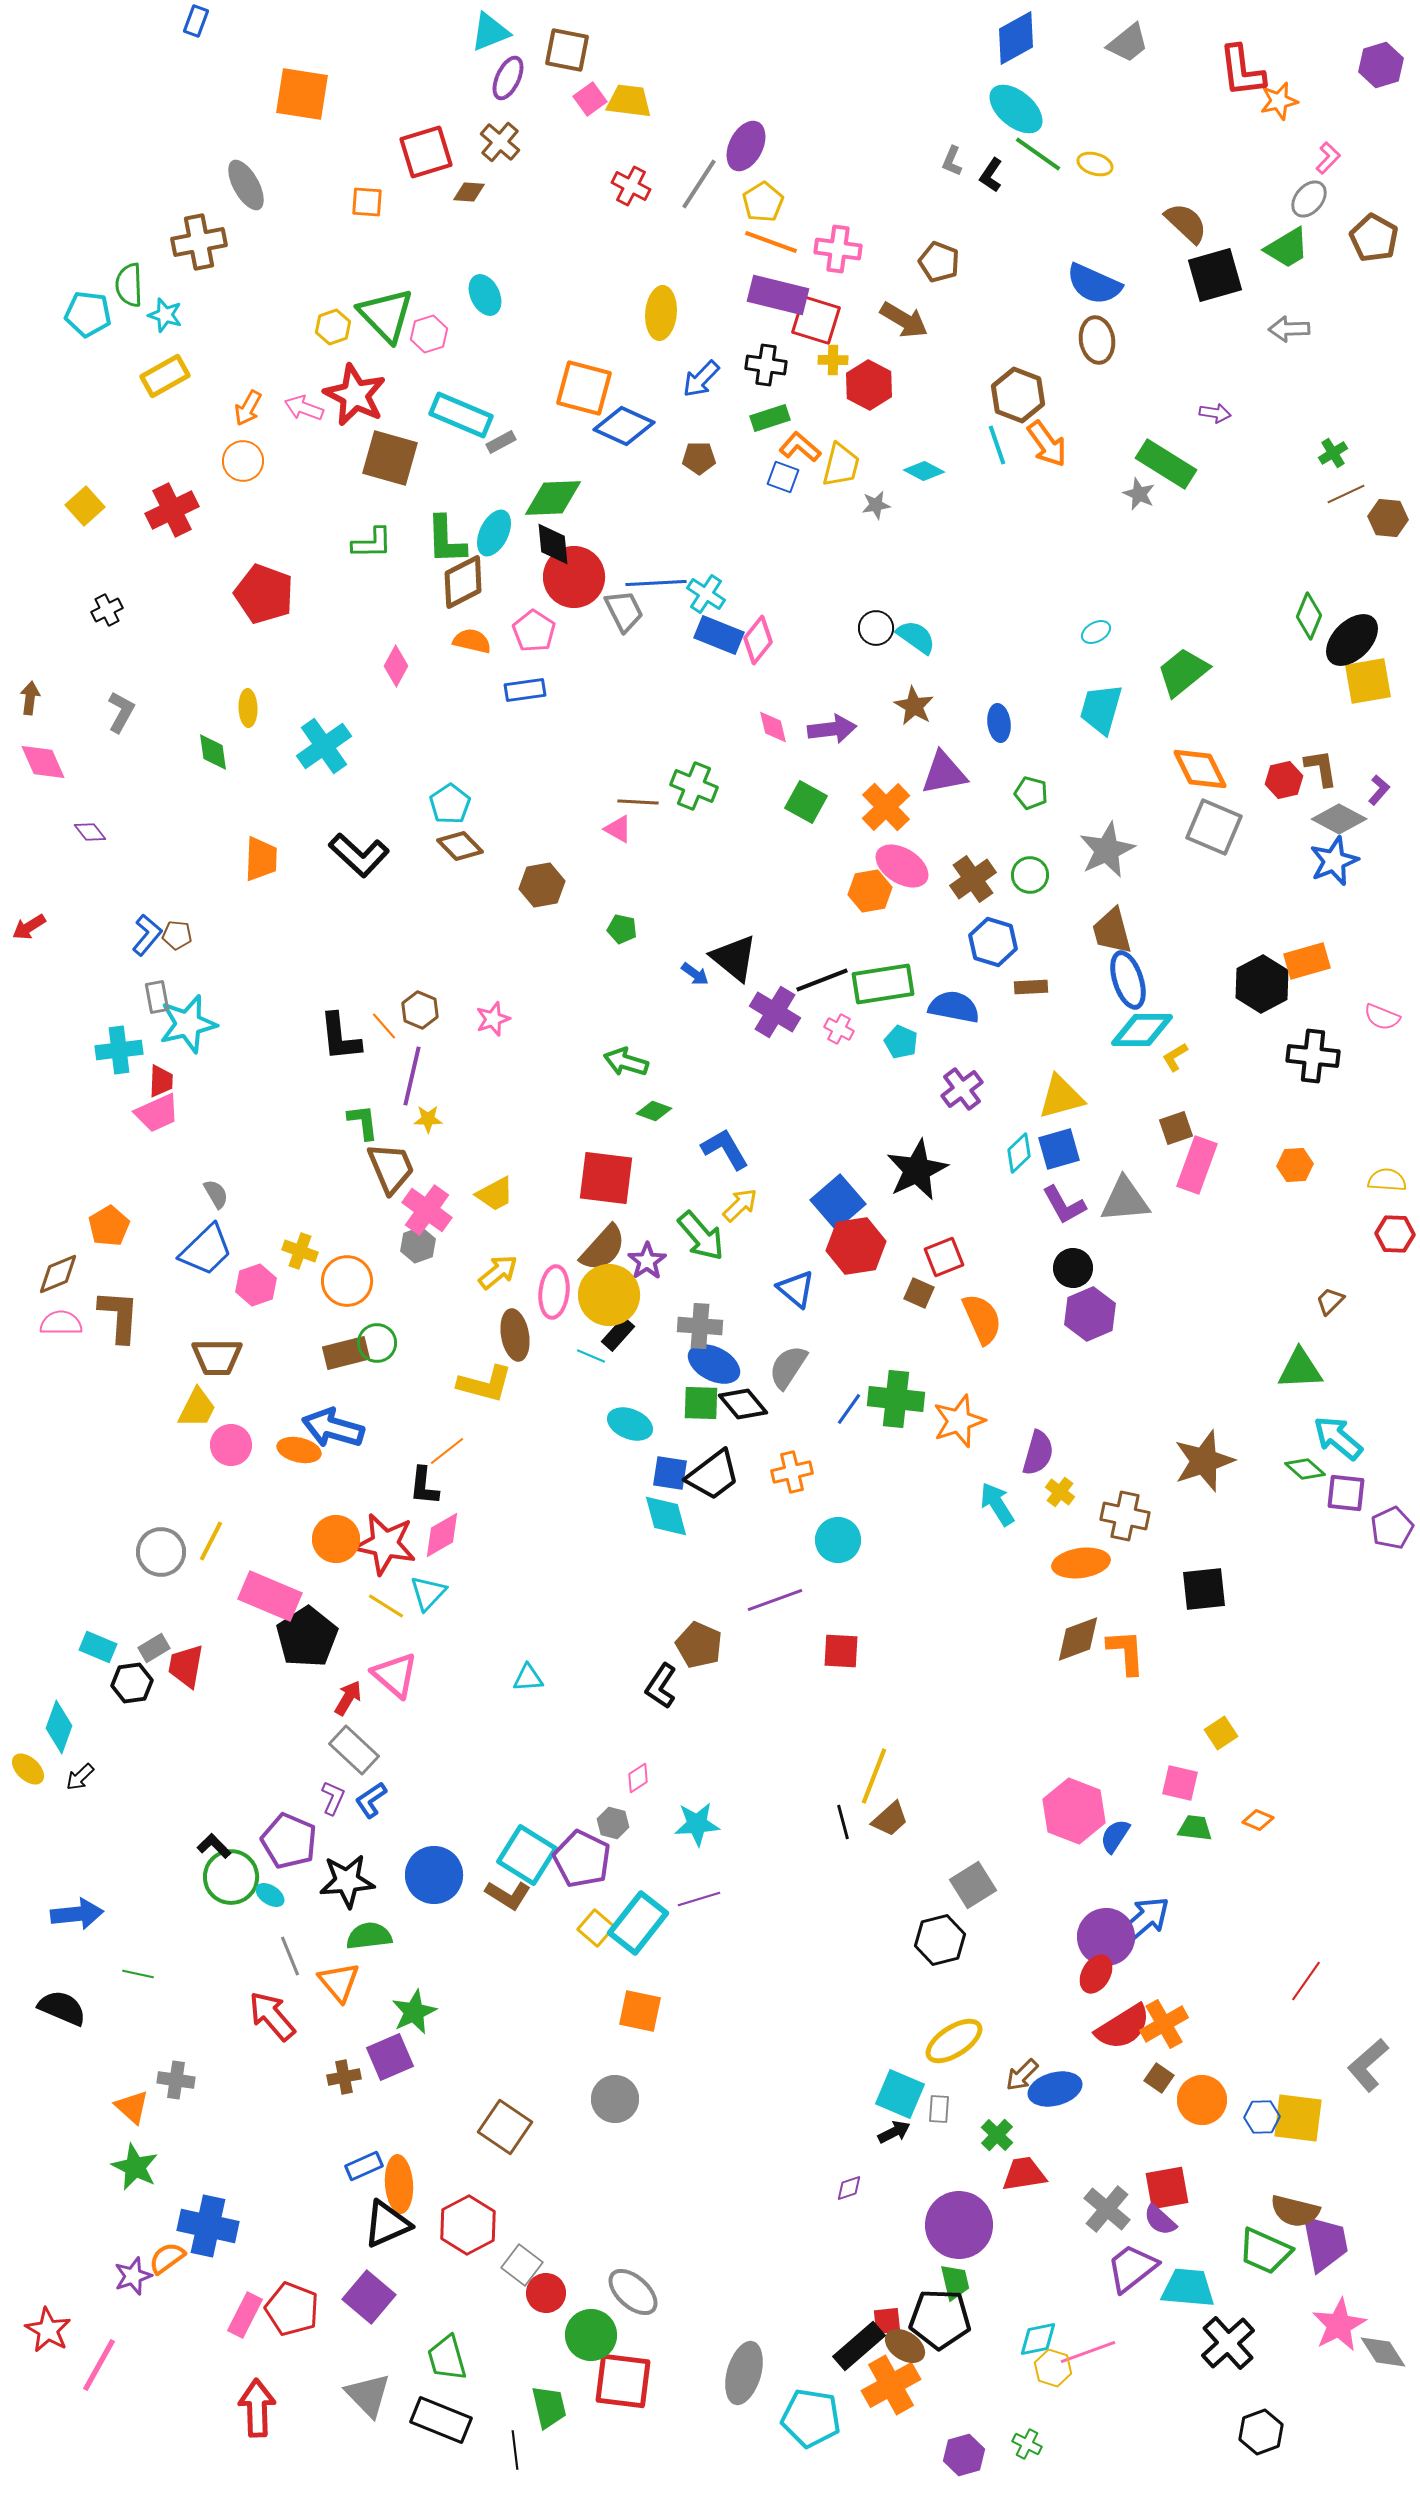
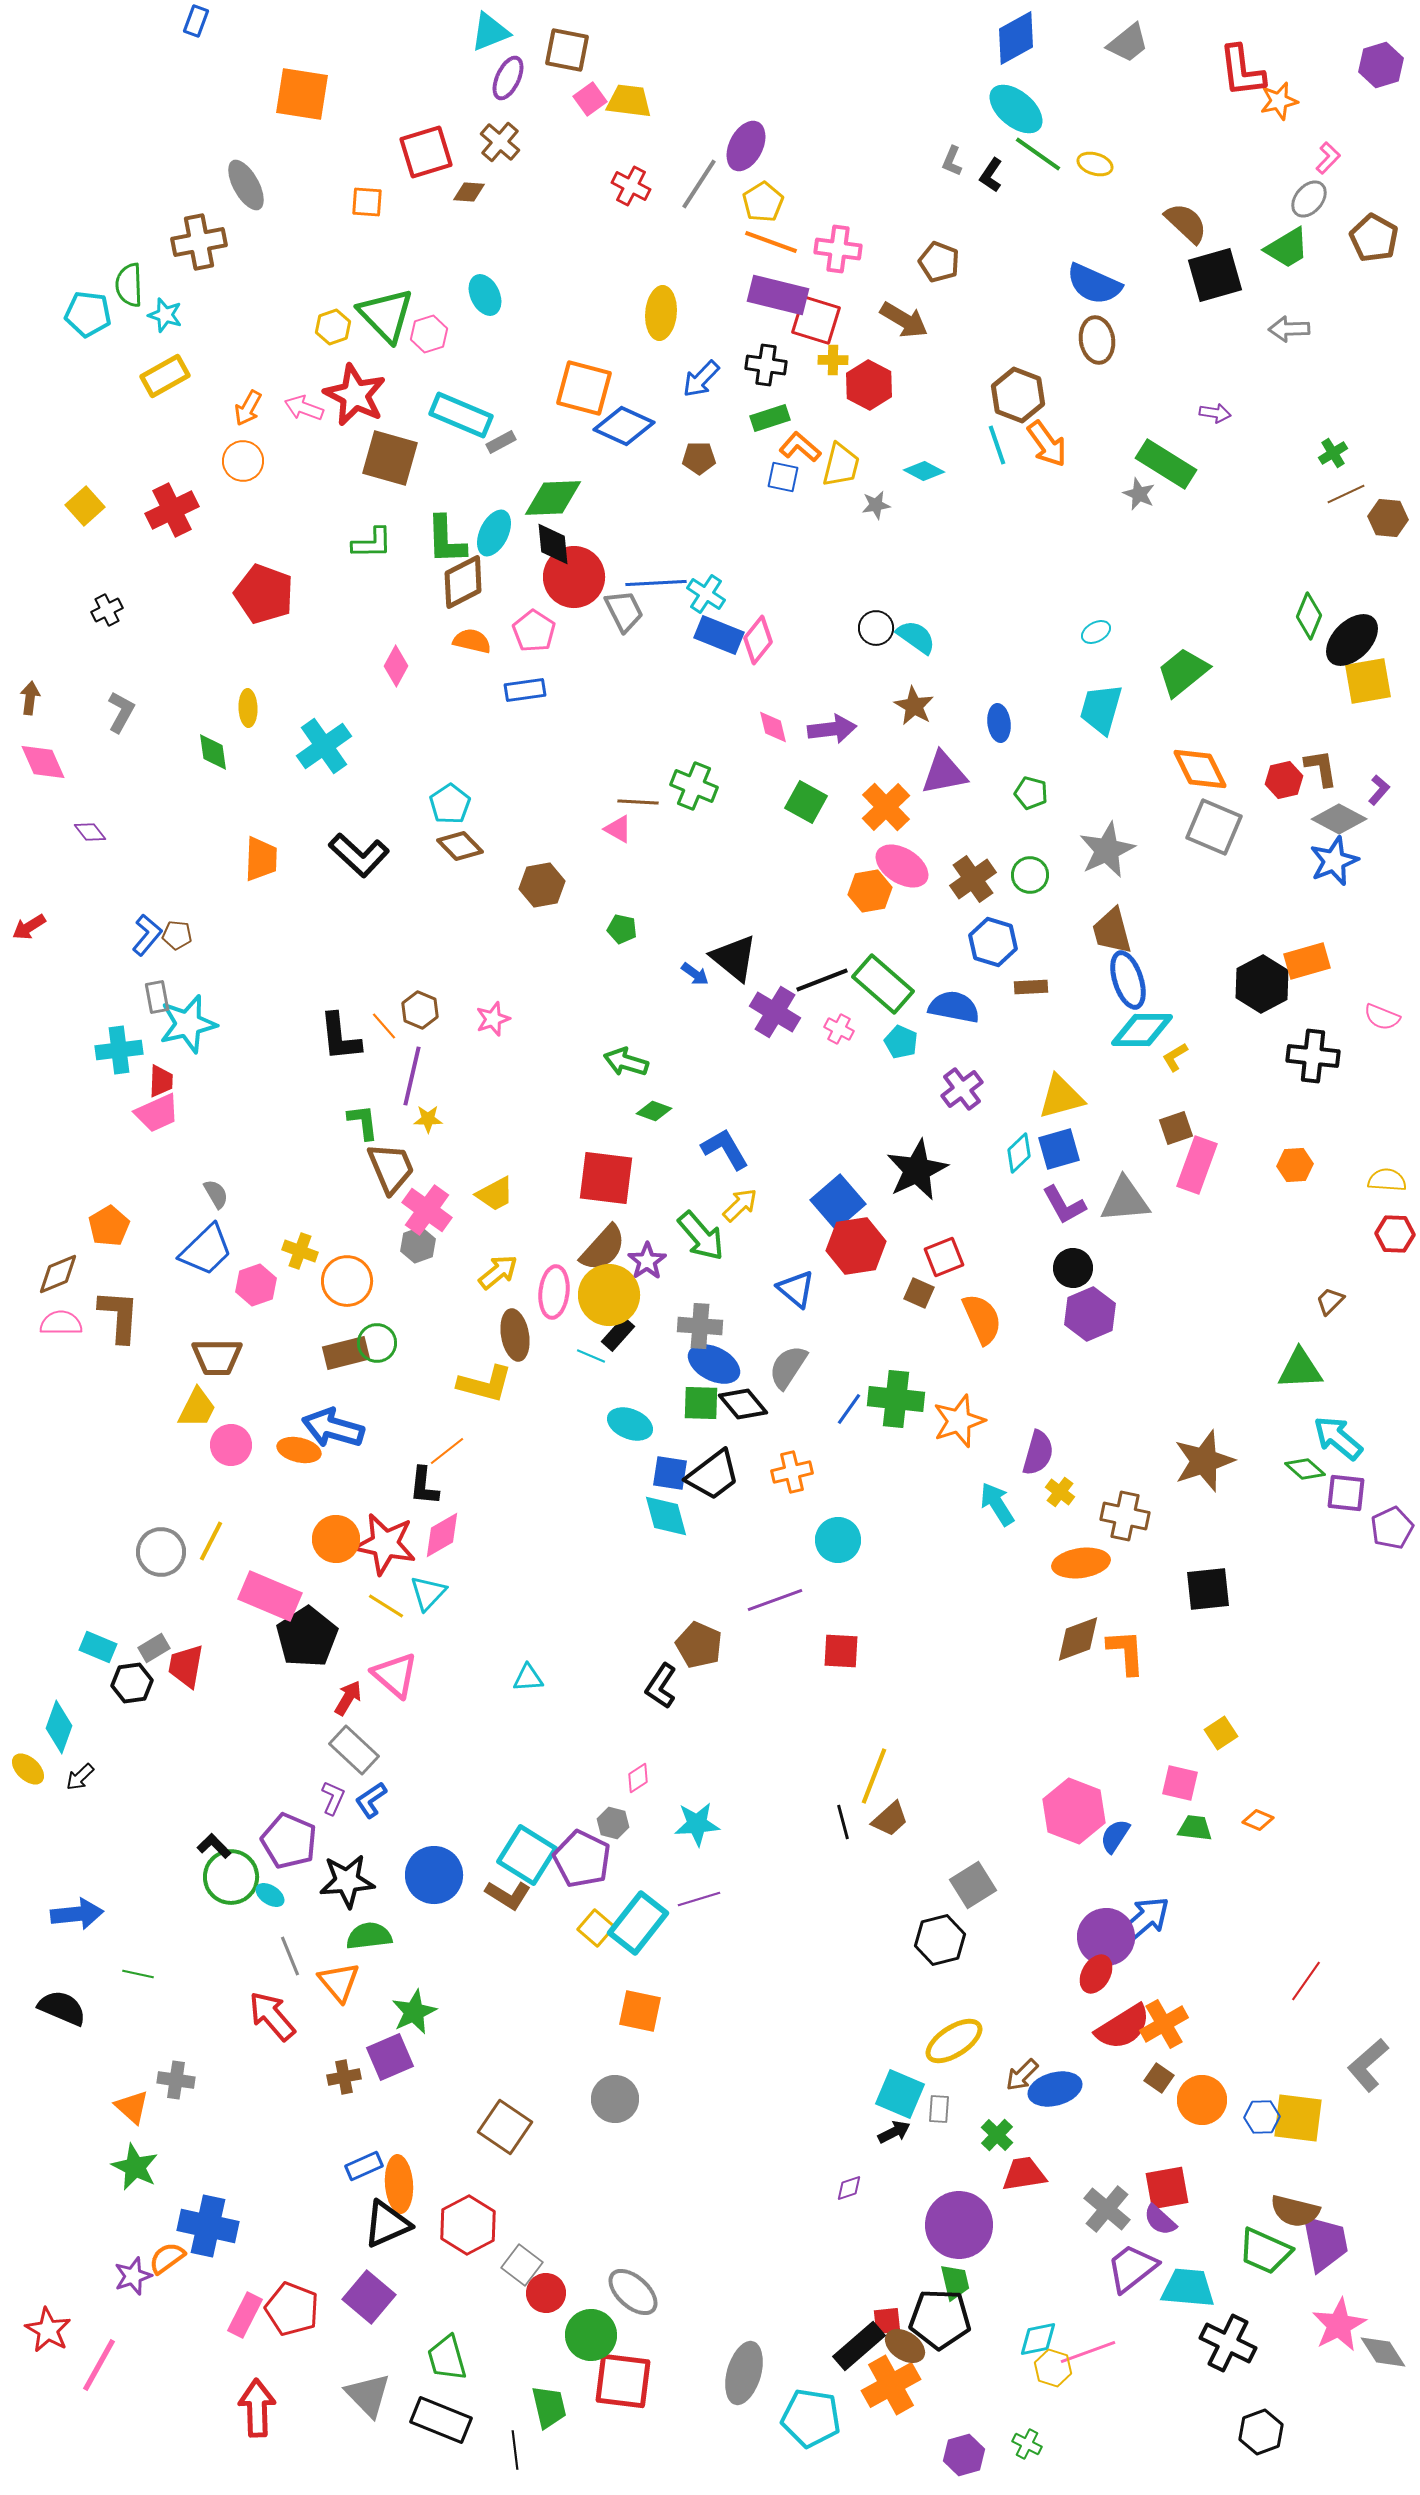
blue square at (783, 477): rotated 8 degrees counterclockwise
green rectangle at (883, 984): rotated 50 degrees clockwise
black square at (1204, 1589): moved 4 px right
black cross at (1228, 2343): rotated 22 degrees counterclockwise
